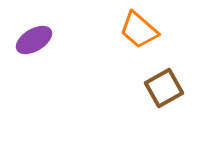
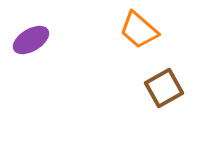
purple ellipse: moved 3 px left
